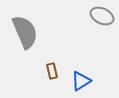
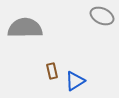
gray semicircle: moved 4 px up; rotated 68 degrees counterclockwise
blue triangle: moved 6 px left
